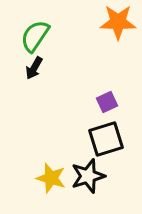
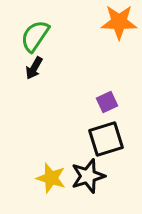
orange star: moved 1 px right
